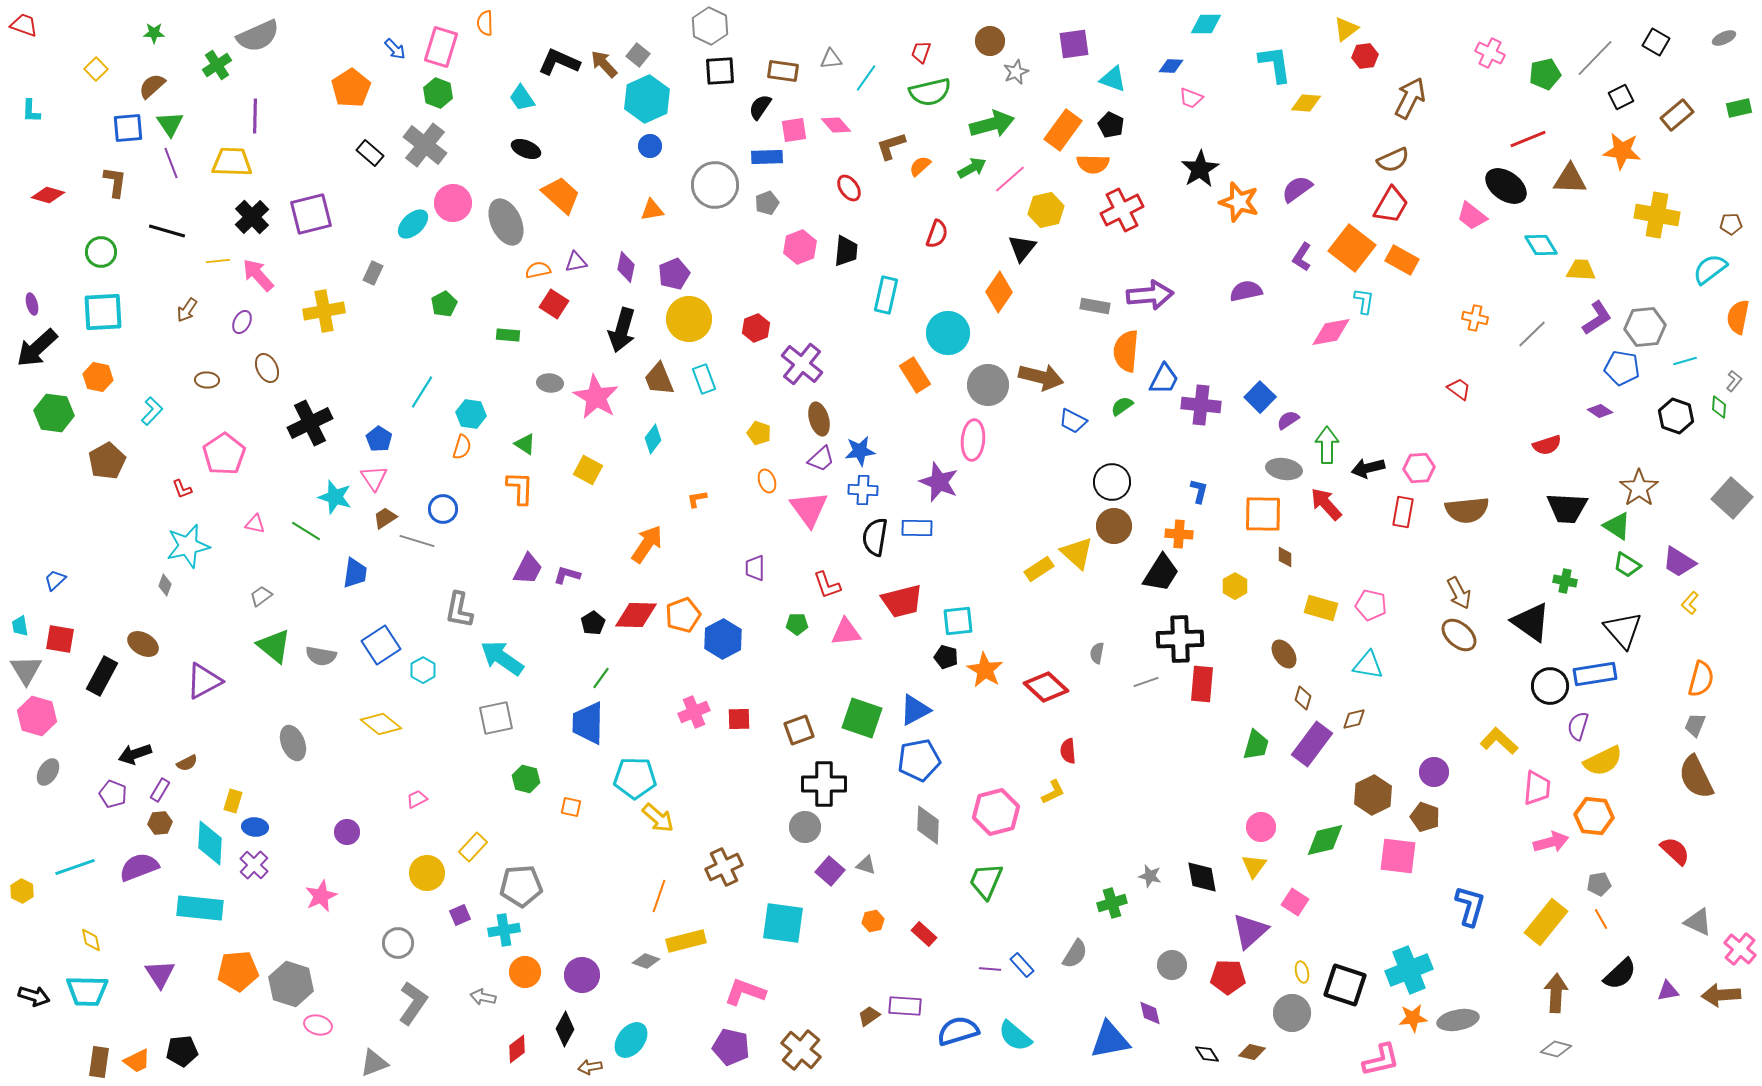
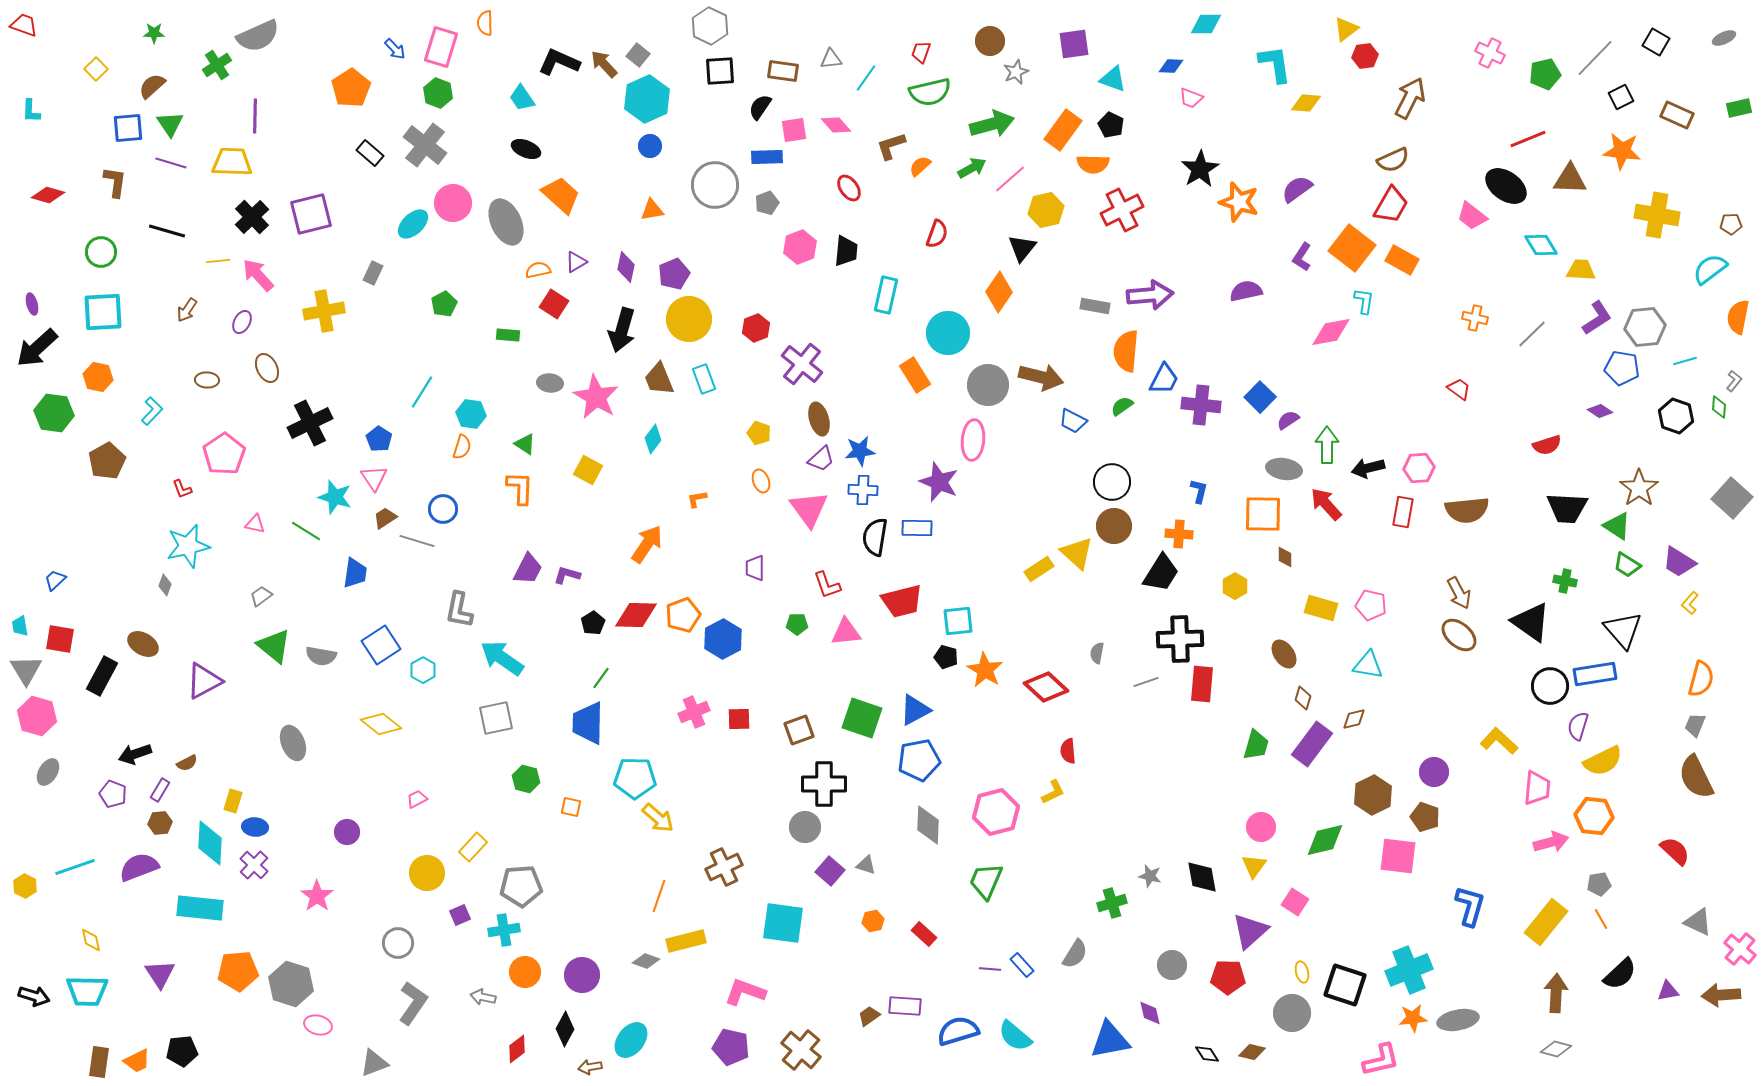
brown rectangle at (1677, 115): rotated 64 degrees clockwise
purple line at (171, 163): rotated 52 degrees counterclockwise
purple triangle at (576, 262): rotated 20 degrees counterclockwise
orange ellipse at (767, 481): moved 6 px left
yellow hexagon at (22, 891): moved 3 px right, 5 px up
pink star at (321, 896): moved 4 px left; rotated 12 degrees counterclockwise
